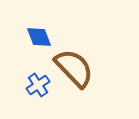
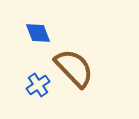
blue diamond: moved 1 px left, 4 px up
